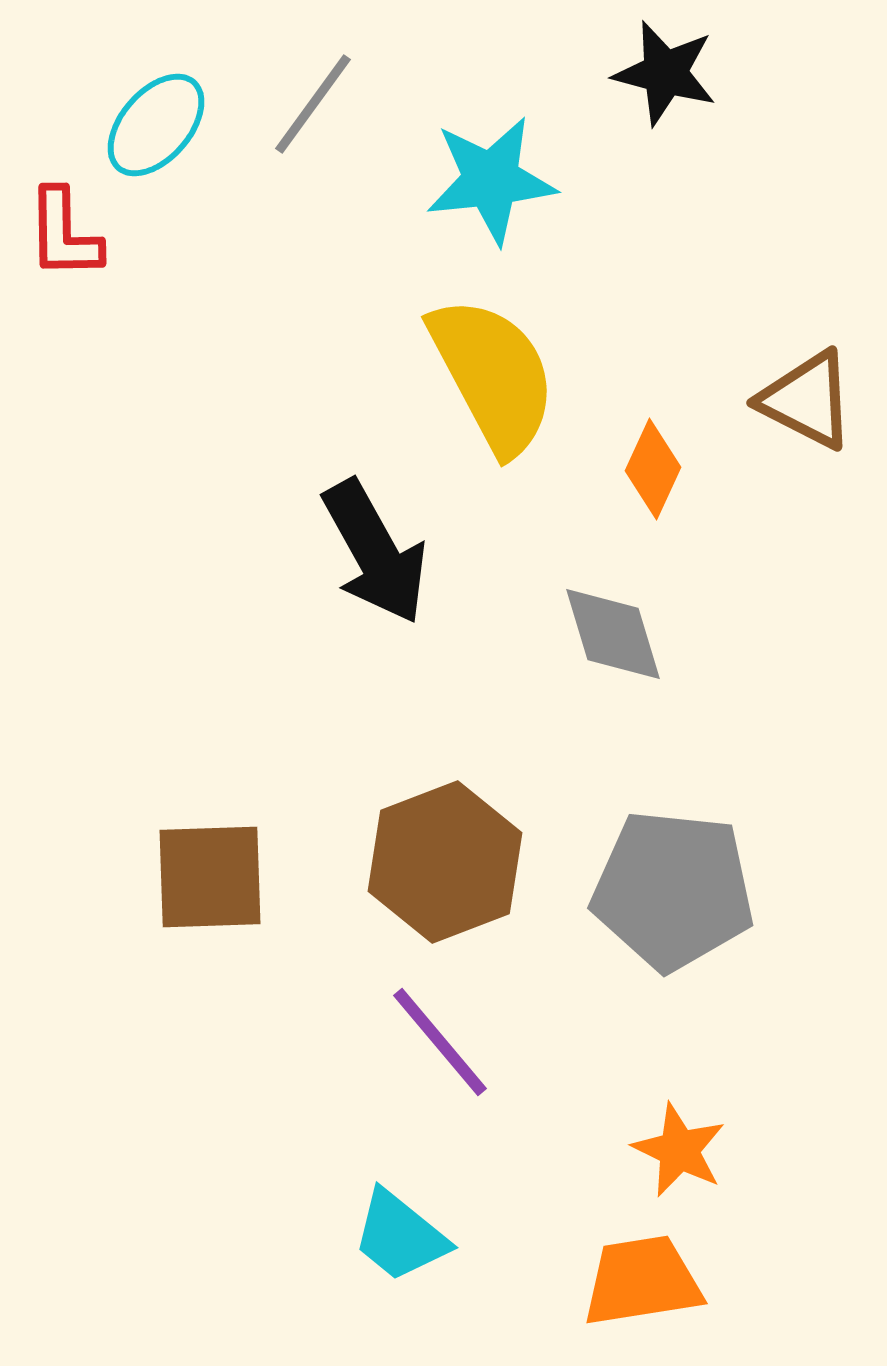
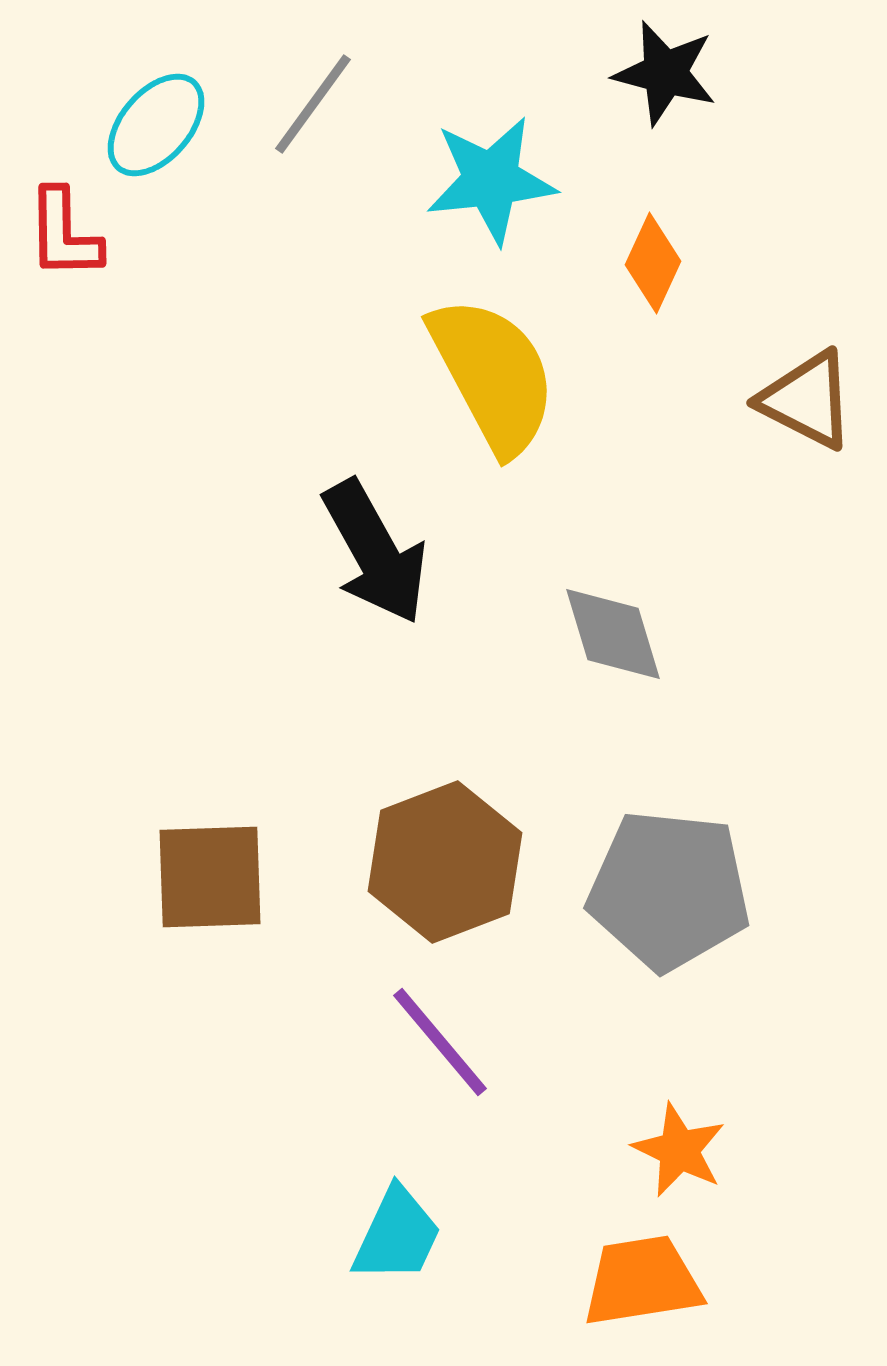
orange diamond: moved 206 px up
gray pentagon: moved 4 px left
cyan trapezoid: moved 3 px left, 1 px up; rotated 104 degrees counterclockwise
